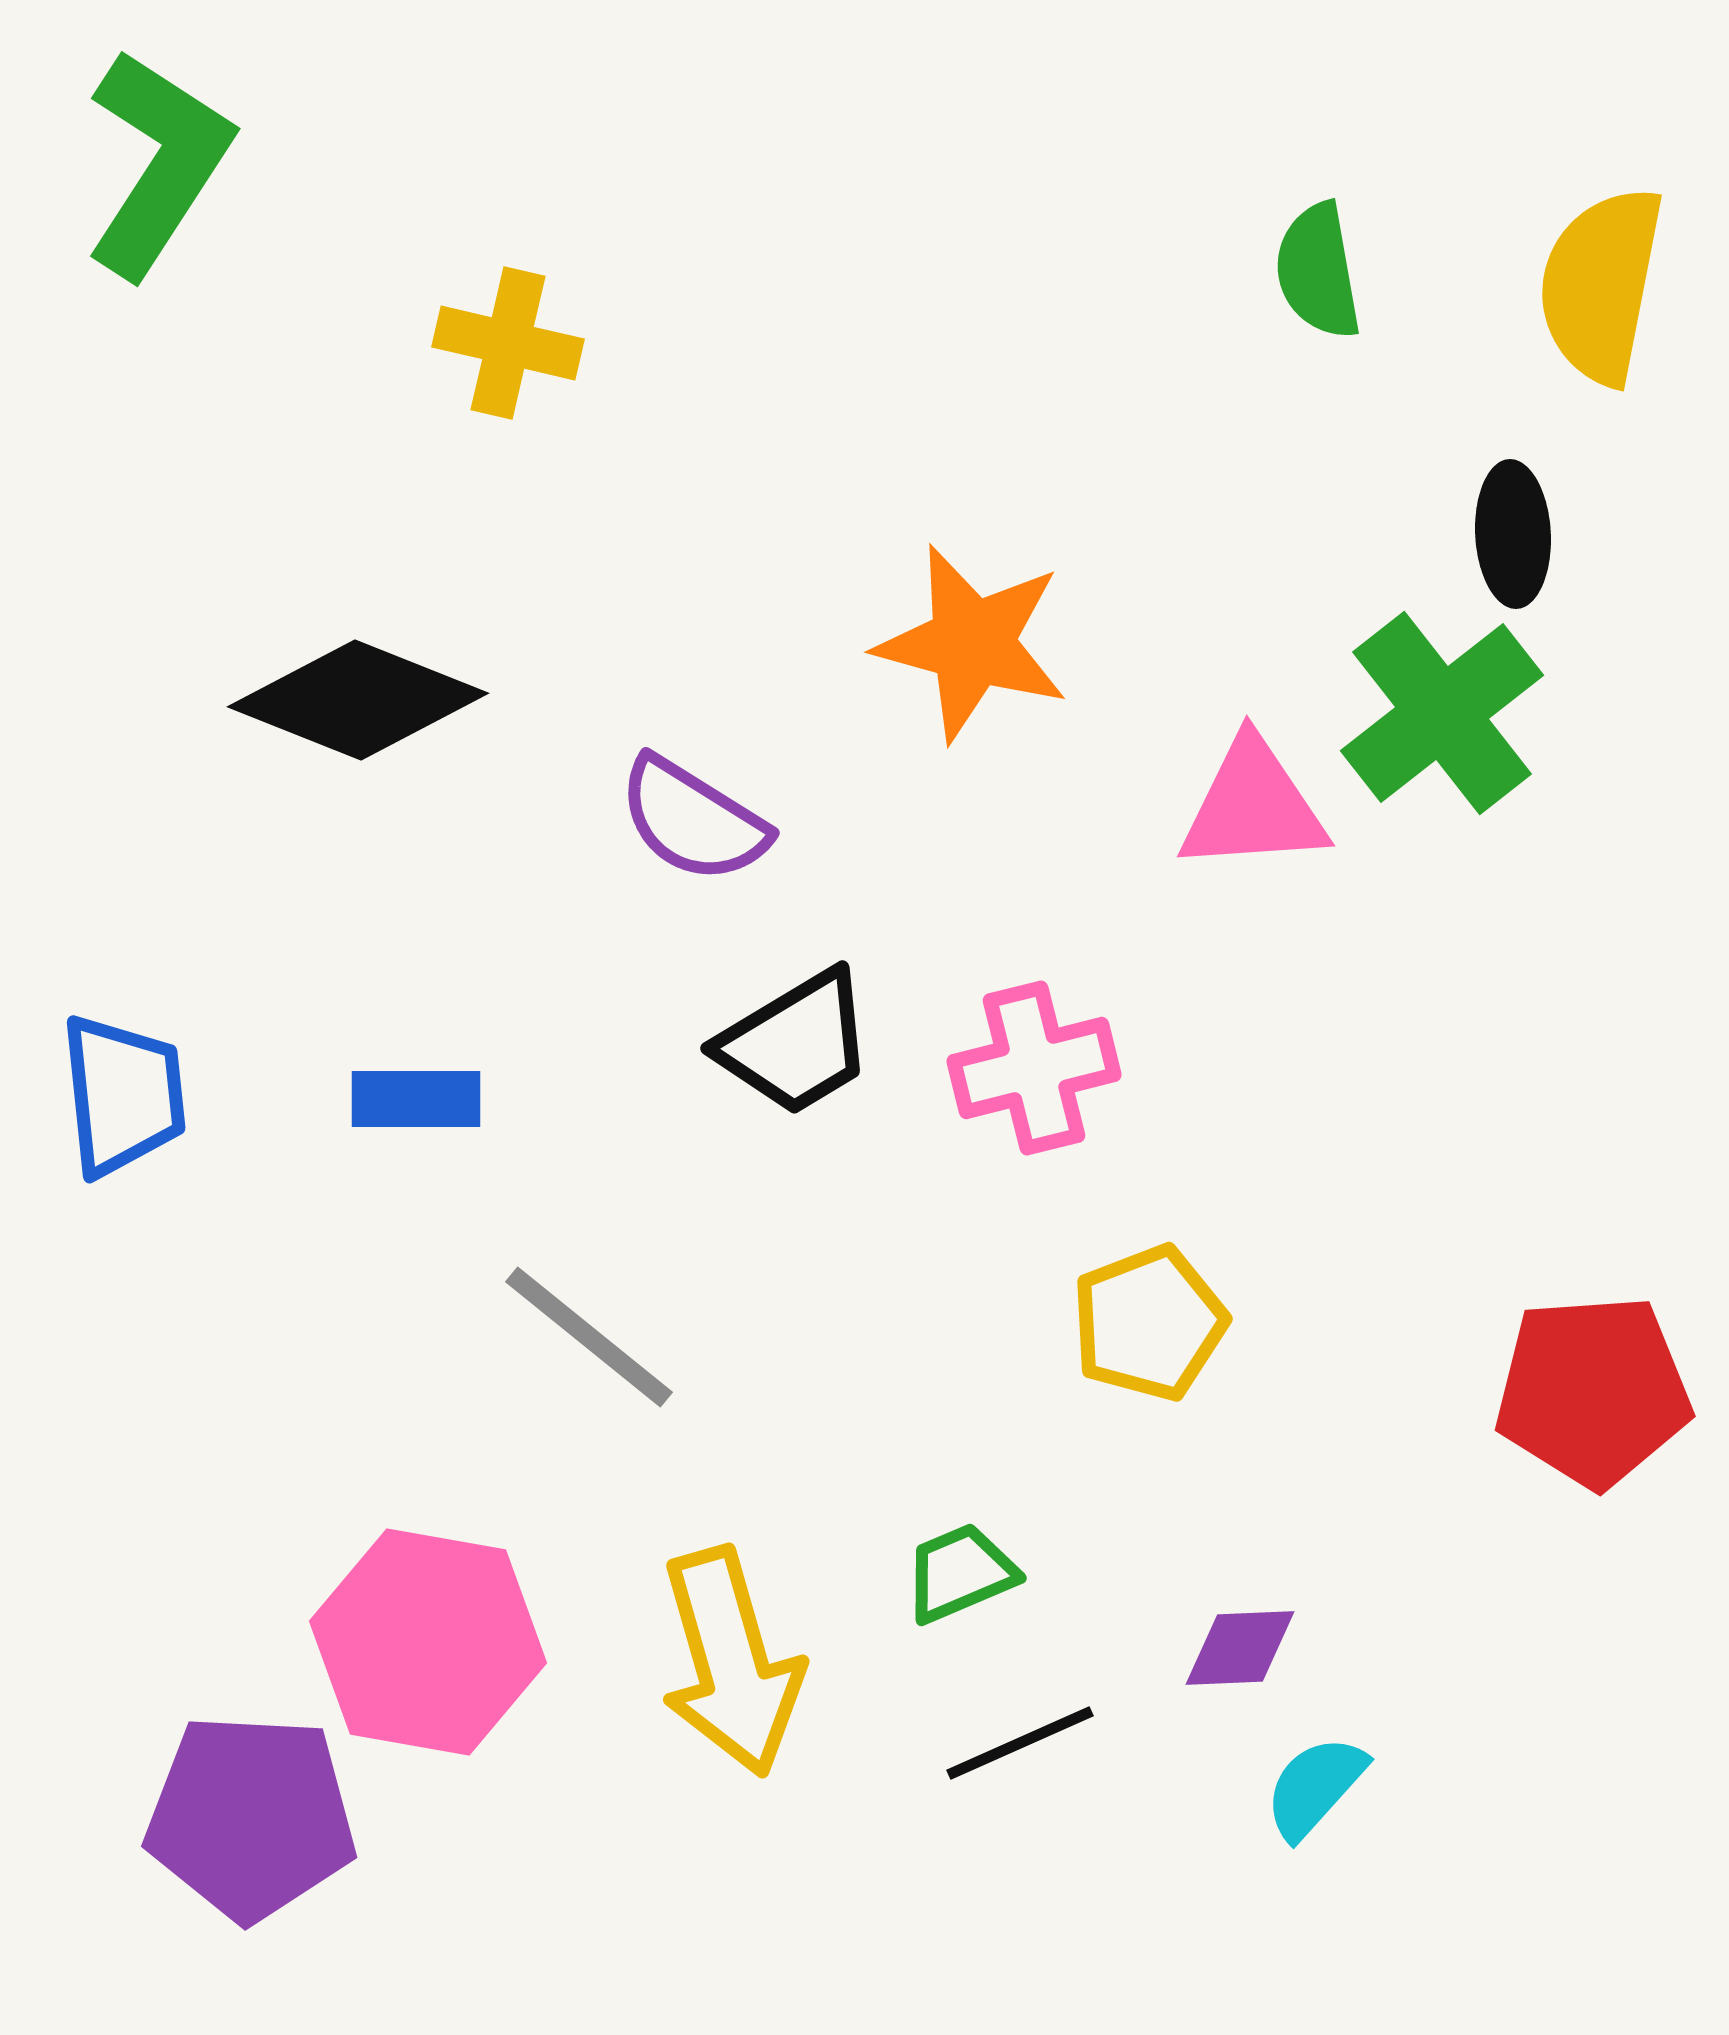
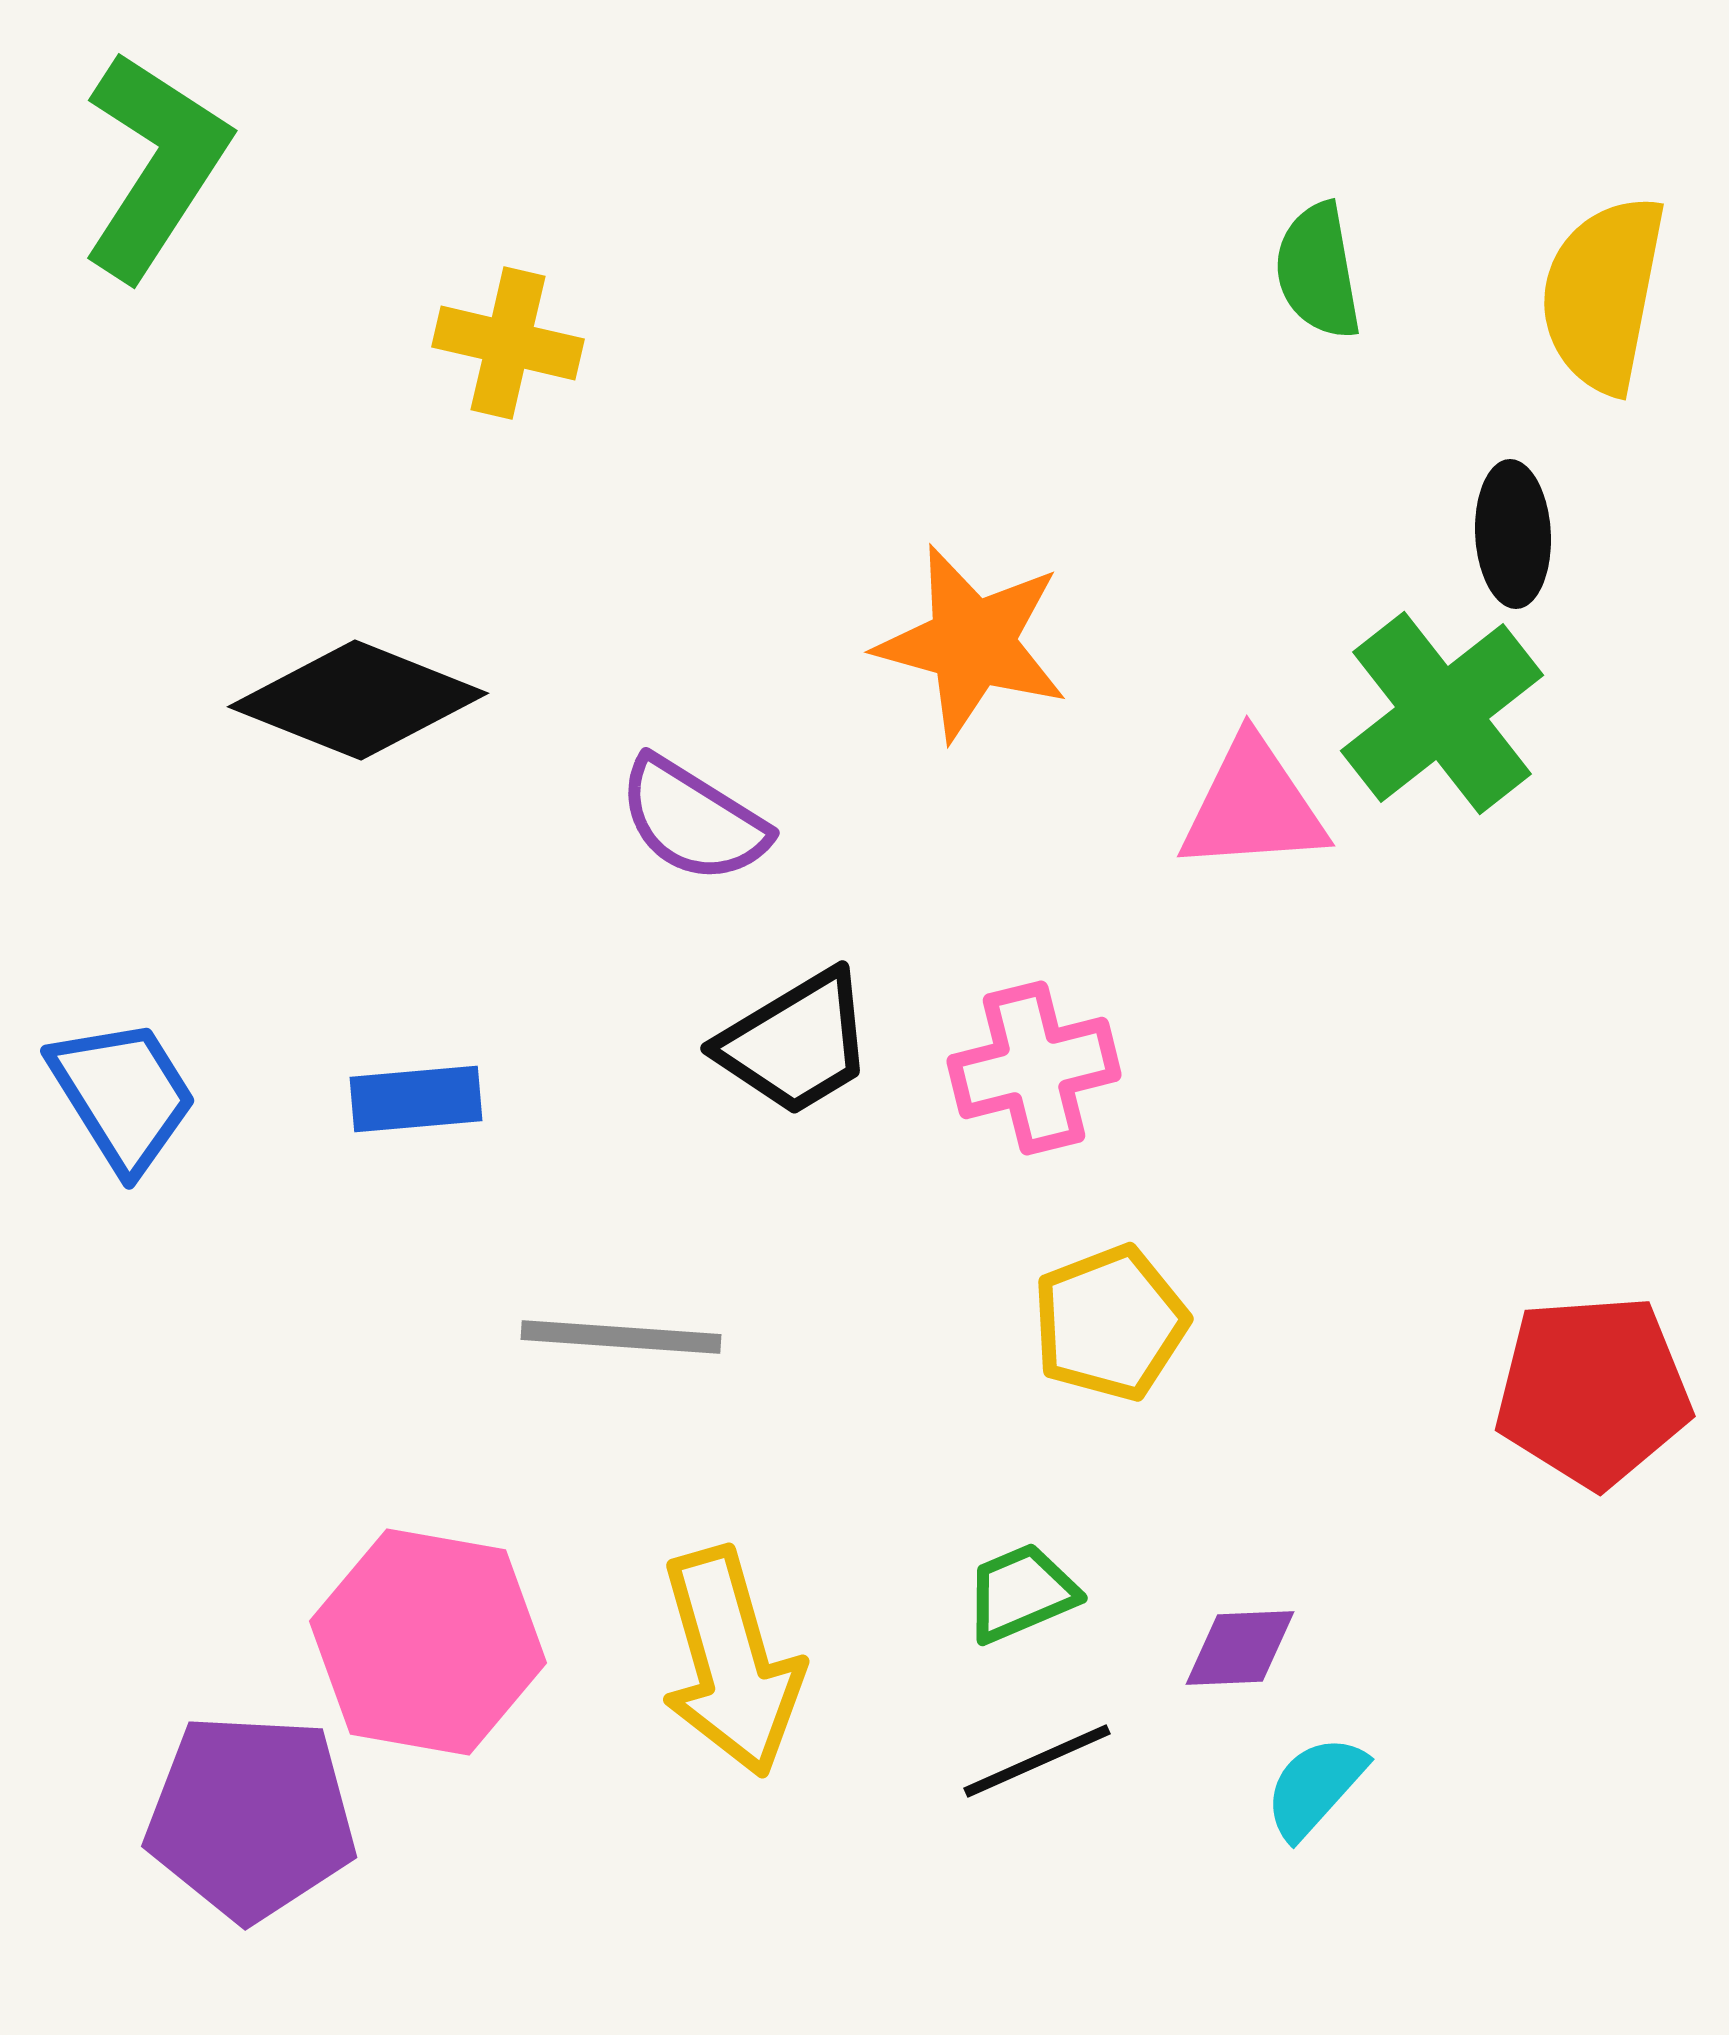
green L-shape: moved 3 px left, 2 px down
yellow semicircle: moved 2 px right, 9 px down
blue trapezoid: rotated 26 degrees counterclockwise
blue rectangle: rotated 5 degrees counterclockwise
yellow pentagon: moved 39 px left
gray line: moved 32 px right; rotated 35 degrees counterclockwise
green trapezoid: moved 61 px right, 20 px down
black line: moved 17 px right, 18 px down
